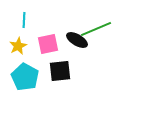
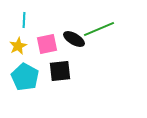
green line: moved 3 px right
black ellipse: moved 3 px left, 1 px up
pink square: moved 1 px left
